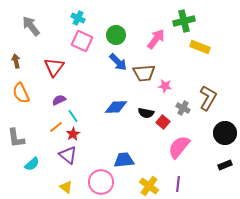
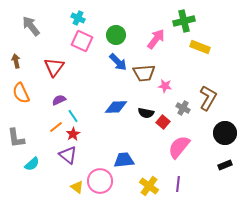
pink circle: moved 1 px left, 1 px up
yellow triangle: moved 11 px right
